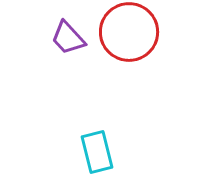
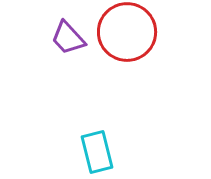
red circle: moved 2 px left
